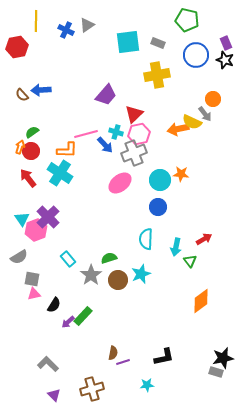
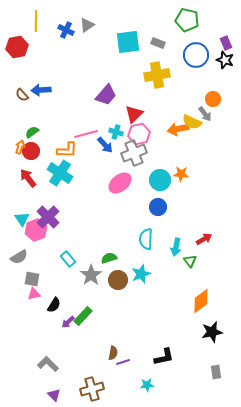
black star at (223, 358): moved 11 px left, 26 px up
gray rectangle at (216, 372): rotated 64 degrees clockwise
